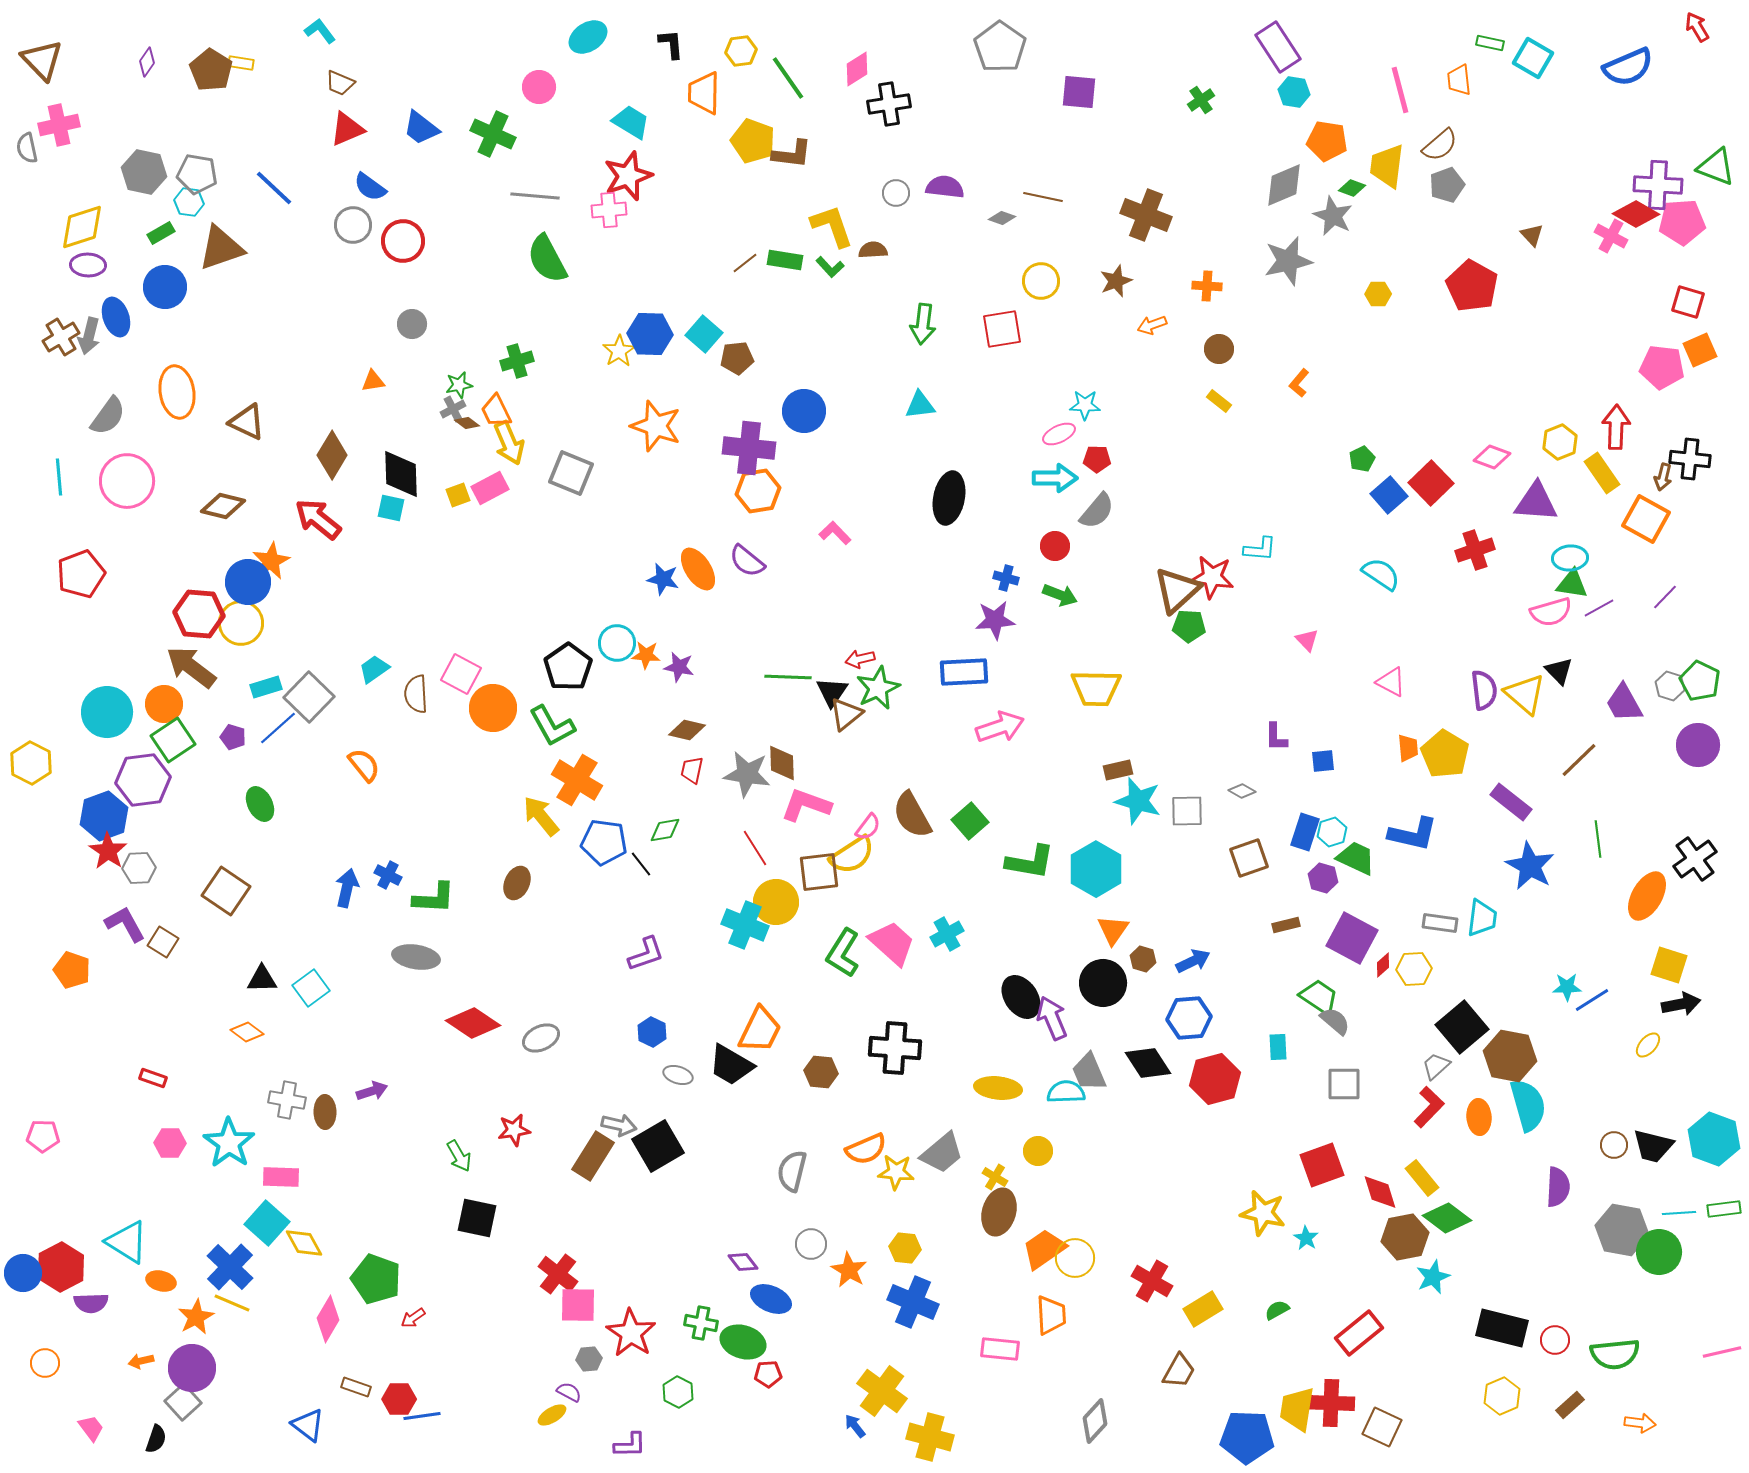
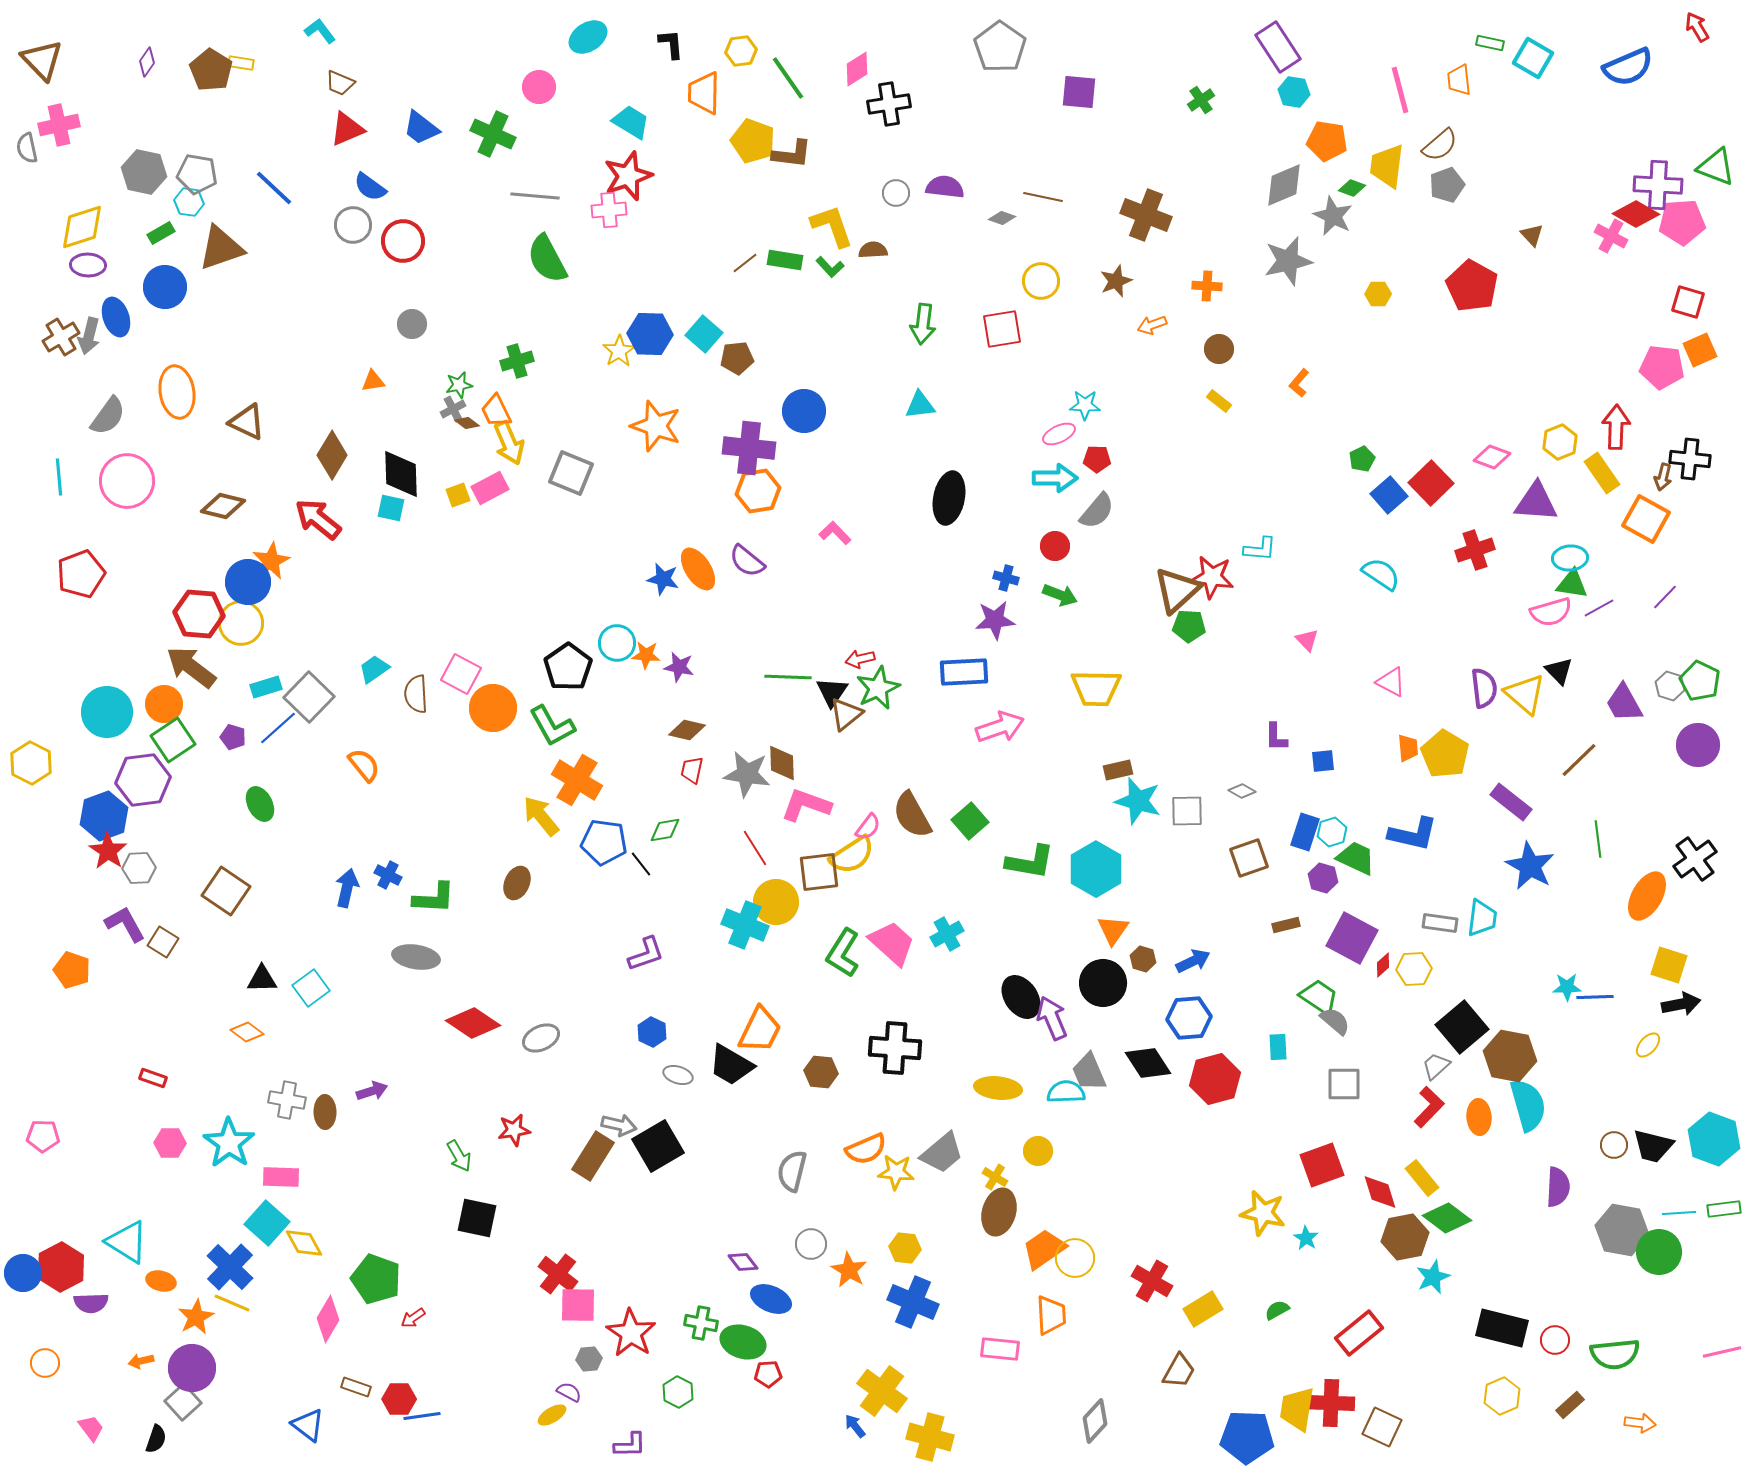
purple semicircle at (1484, 690): moved 2 px up
blue line at (1592, 1000): moved 3 px right, 3 px up; rotated 30 degrees clockwise
